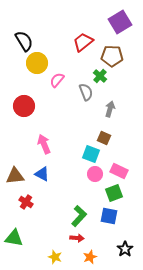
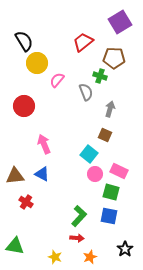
brown pentagon: moved 2 px right, 2 px down
green cross: rotated 24 degrees counterclockwise
brown square: moved 1 px right, 3 px up
cyan square: moved 2 px left; rotated 18 degrees clockwise
green square: moved 3 px left, 1 px up; rotated 36 degrees clockwise
green triangle: moved 1 px right, 8 px down
